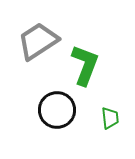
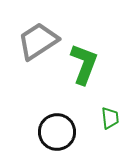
green L-shape: moved 1 px left, 1 px up
black circle: moved 22 px down
